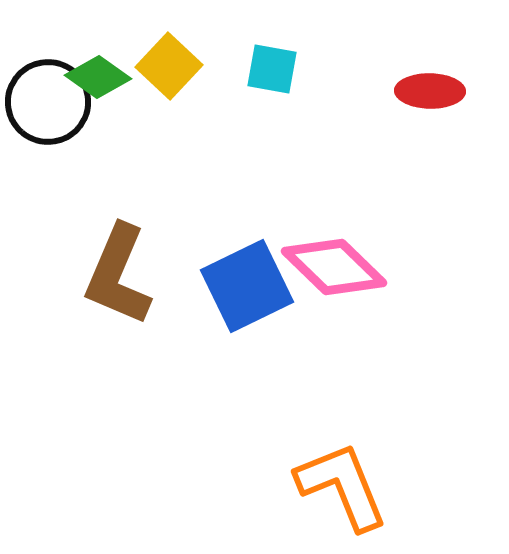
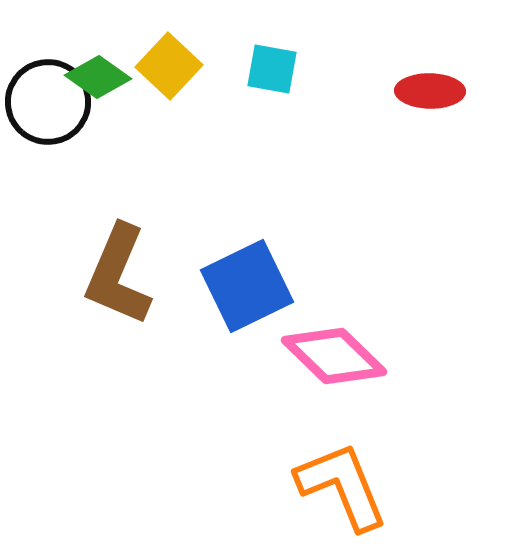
pink diamond: moved 89 px down
